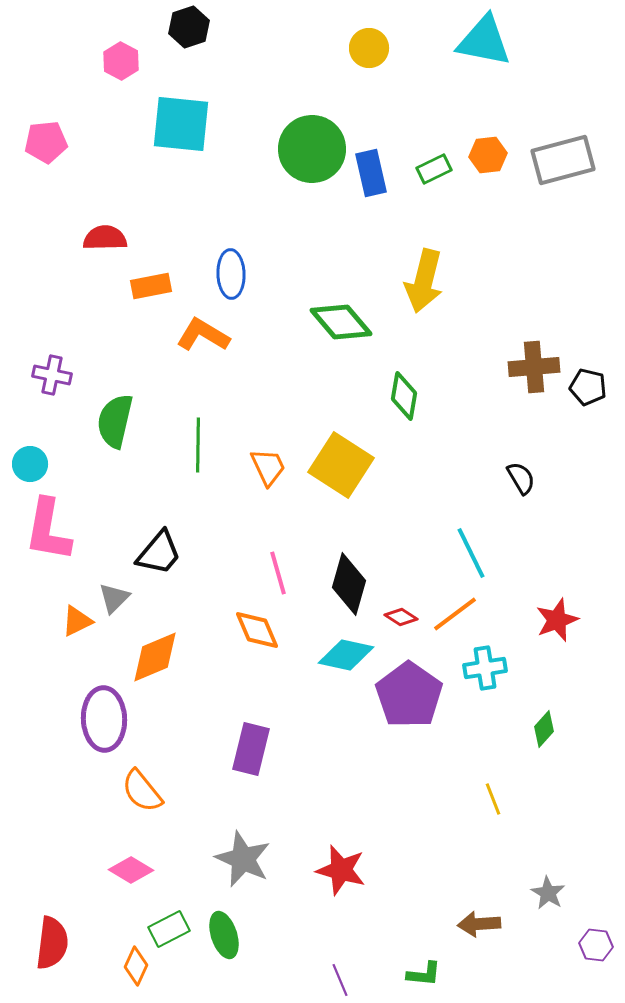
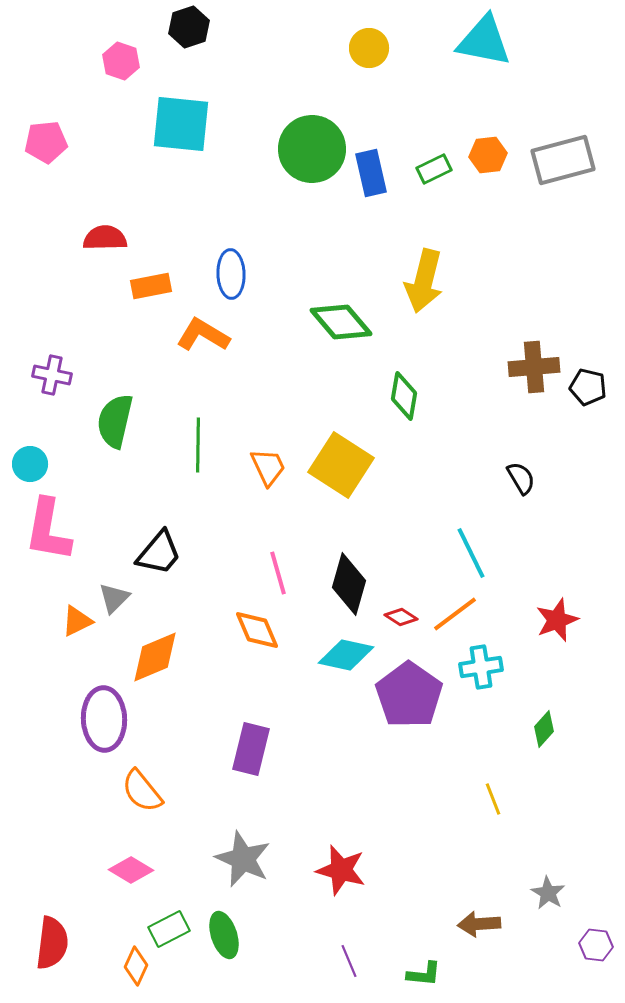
pink hexagon at (121, 61): rotated 9 degrees counterclockwise
cyan cross at (485, 668): moved 4 px left, 1 px up
purple line at (340, 980): moved 9 px right, 19 px up
